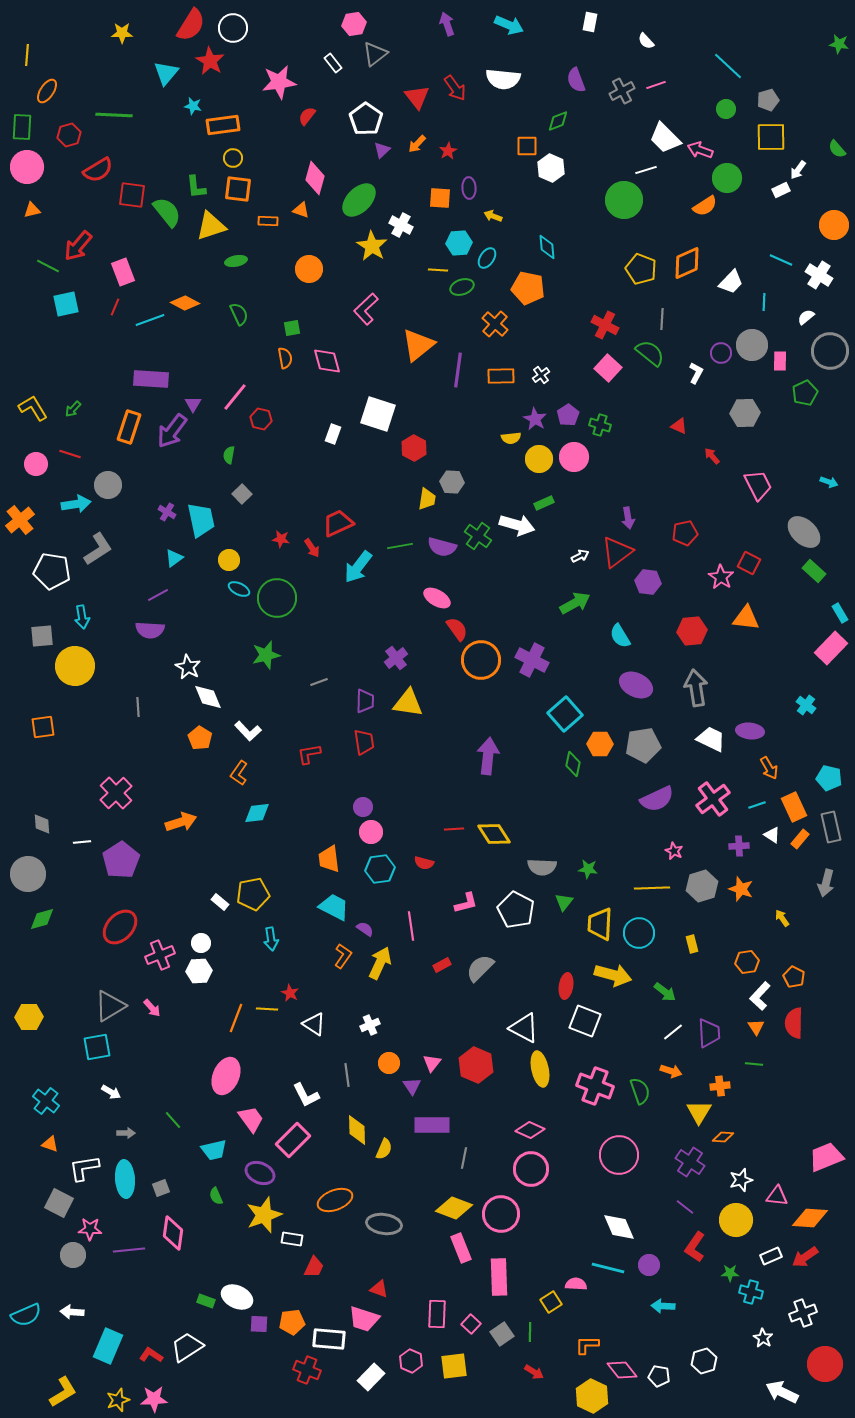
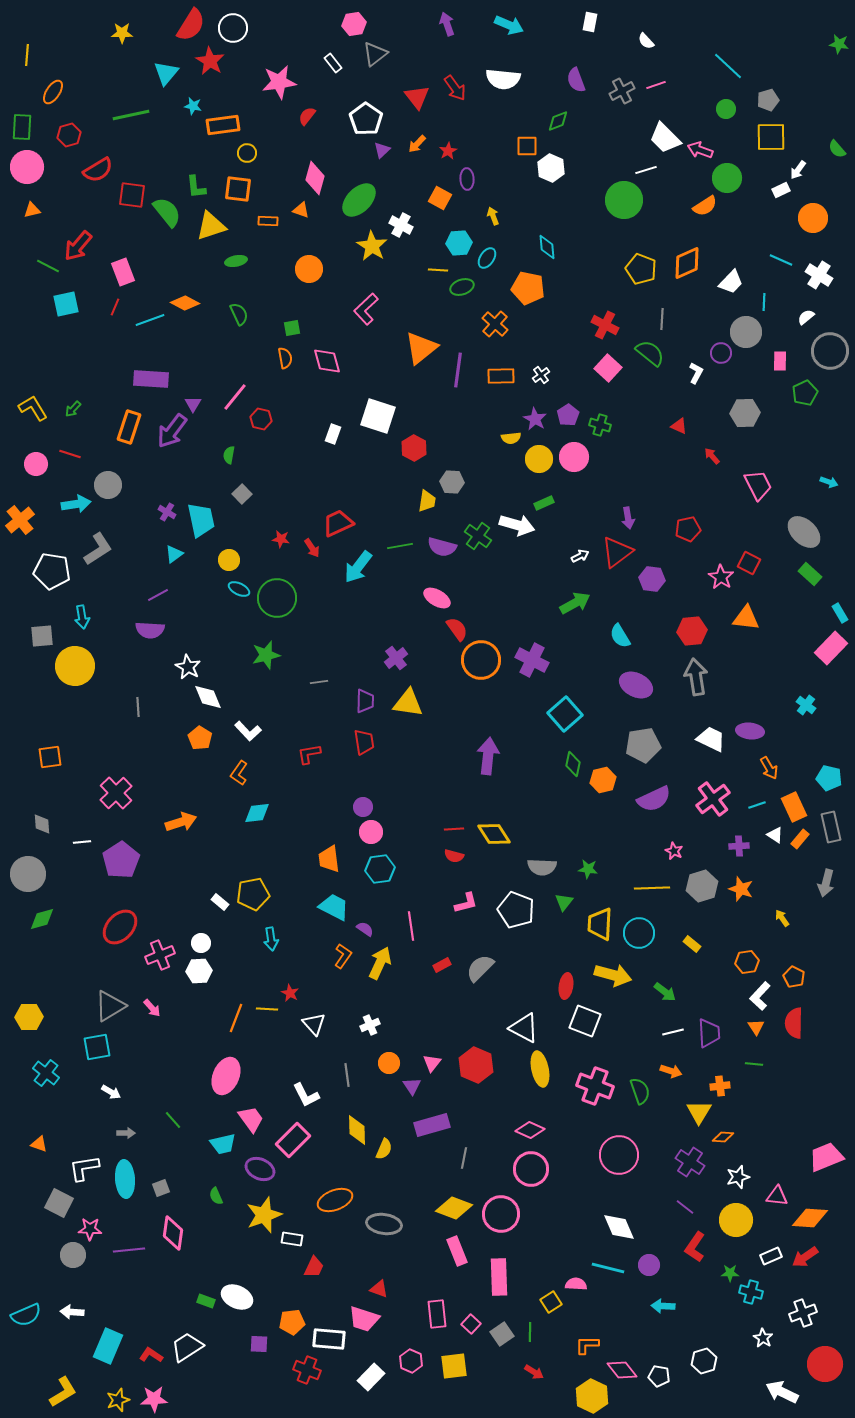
orange ellipse at (47, 91): moved 6 px right, 1 px down
green line at (114, 115): moved 17 px right; rotated 15 degrees counterclockwise
yellow circle at (233, 158): moved 14 px right, 5 px up
purple ellipse at (469, 188): moved 2 px left, 9 px up
orange square at (440, 198): rotated 25 degrees clockwise
yellow arrow at (493, 216): rotated 48 degrees clockwise
orange circle at (834, 225): moved 21 px left, 7 px up
orange triangle at (418, 345): moved 3 px right, 3 px down
gray circle at (752, 345): moved 6 px left, 13 px up
white square at (378, 414): moved 2 px down
yellow trapezoid at (427, 499): moved 2 px down
red pentagon at (685, 533): moved 3 px right, 4 px up
cyan triangle at (174, 558): moved 4 px up
green rectangle at (814, 571): moved 4 px left, 3 px down
purple hexagon at (648, 582): moved 4 px right, 3 px up
gray line at (319, 682): rotated 12 degrees clockwise
gray arrow at (696, 688): moved 11 px up
orange square at (43, 727): moved 7 px right, 30 px down
orange hexagon at (600, 744): moved 3 px right, 36 px down; rotated 15 degrees counterclockwise
purple semicircle at (657, 799): moved 3 px left
white triangle at (772, 835): moved 3 px right
red semicircle at (424, 863): moved 30 px right, 7 px up
white pentagon at (516, 910): rotated 6 degrees counterclockwise
yellow rectangle at (692, 944): rotated 36 degrees counterclockwise
white triangle at (314, 1024): rotated 15 degrees clockwise
white line at (673, 1032): rotated 25 degrees clockwise
cyan cross at (46, 1101): moved 28 px up
purple rectangle at (432, 1125): rotated 16 degrees counterclockwise
orange triangle at (50, 1144): moved 11 px left
cyan trapezoid at (214, 1150): moved 9 px right, 6 px up
purple ellipse at (260, 1173): moved 4 px up
white star at (741, 1180): moved 3 px left, 3 px up
pink rectangle at (461, 1248): moved 4 px left, 3 px down
pink rectangle at (437, 1314): rotated 8 degrees counterclockwise
purple square at (259, 1324): moved 20 px down
